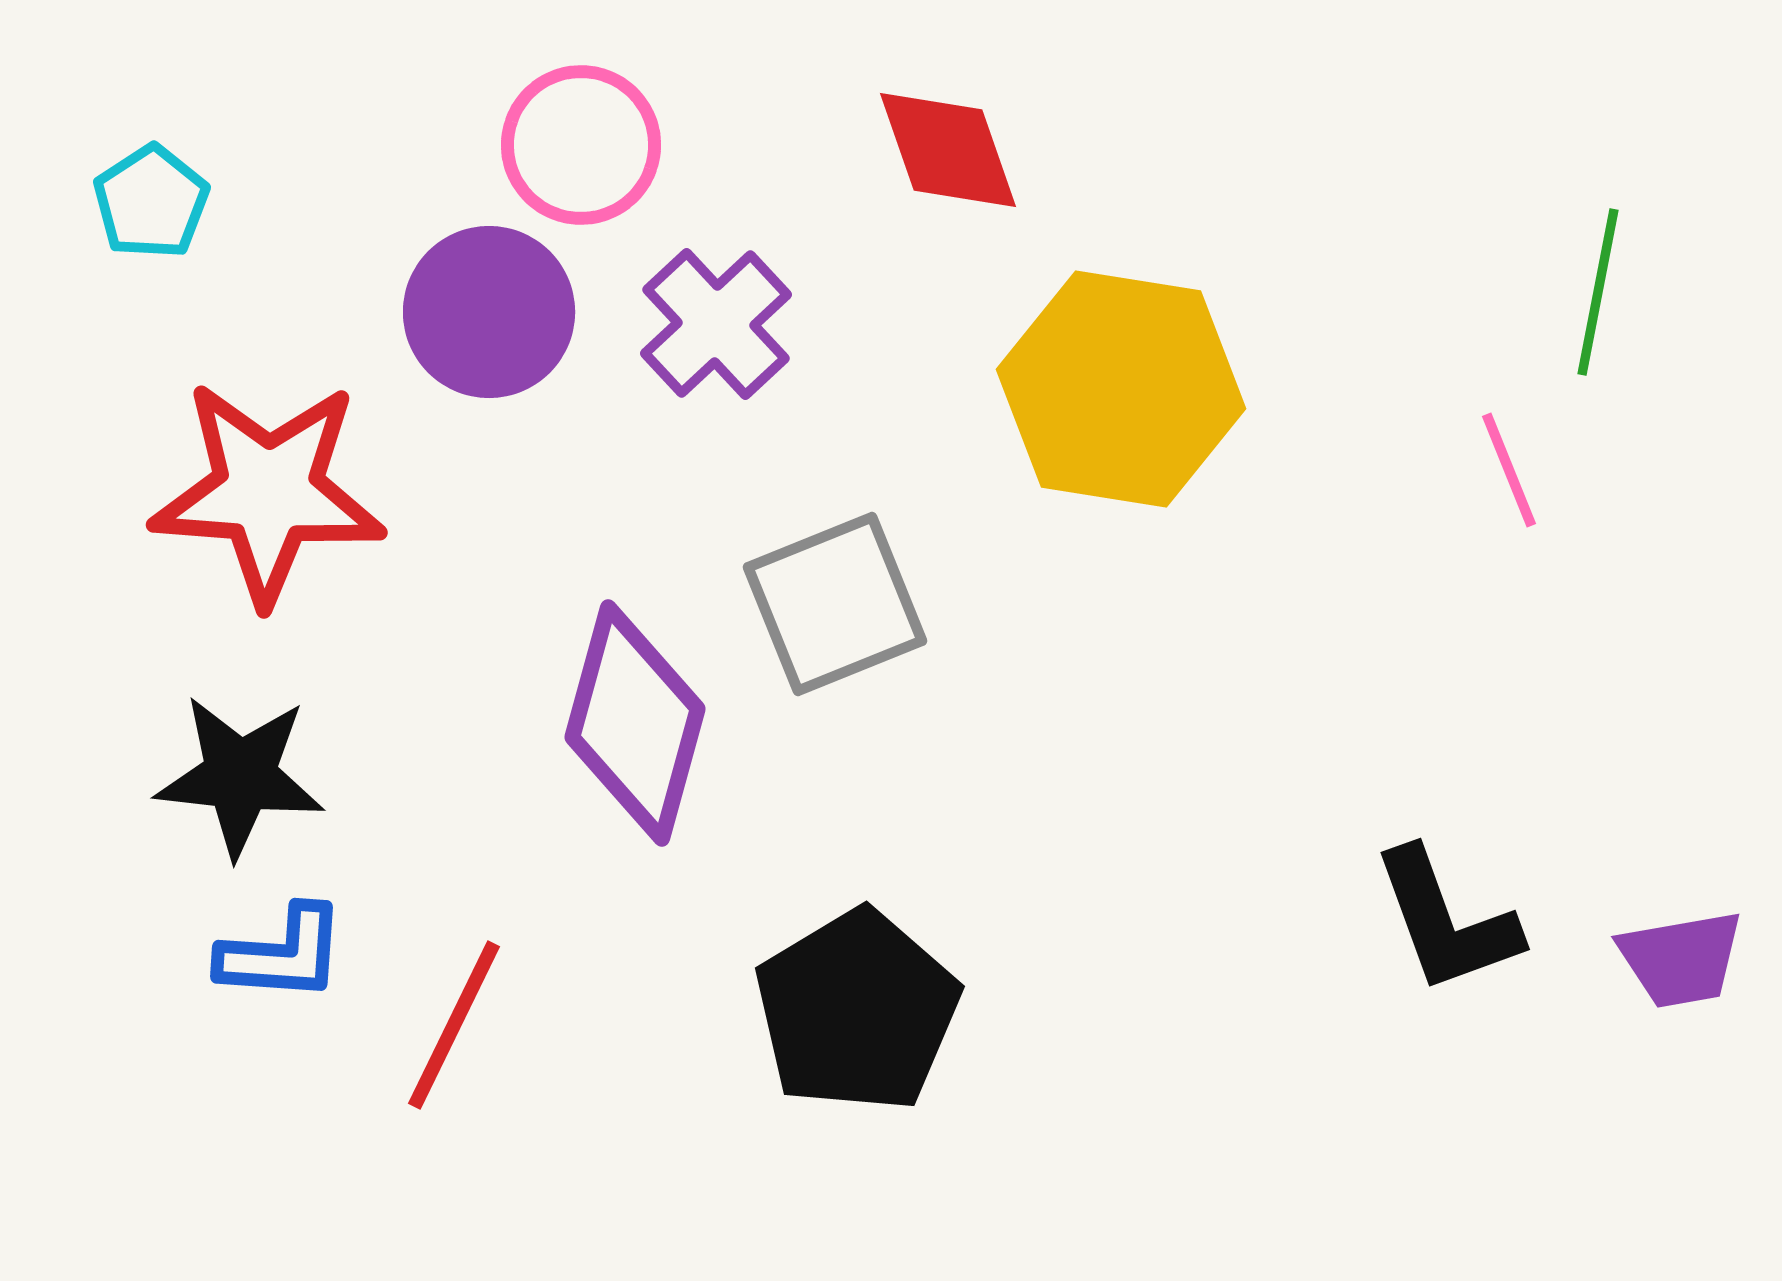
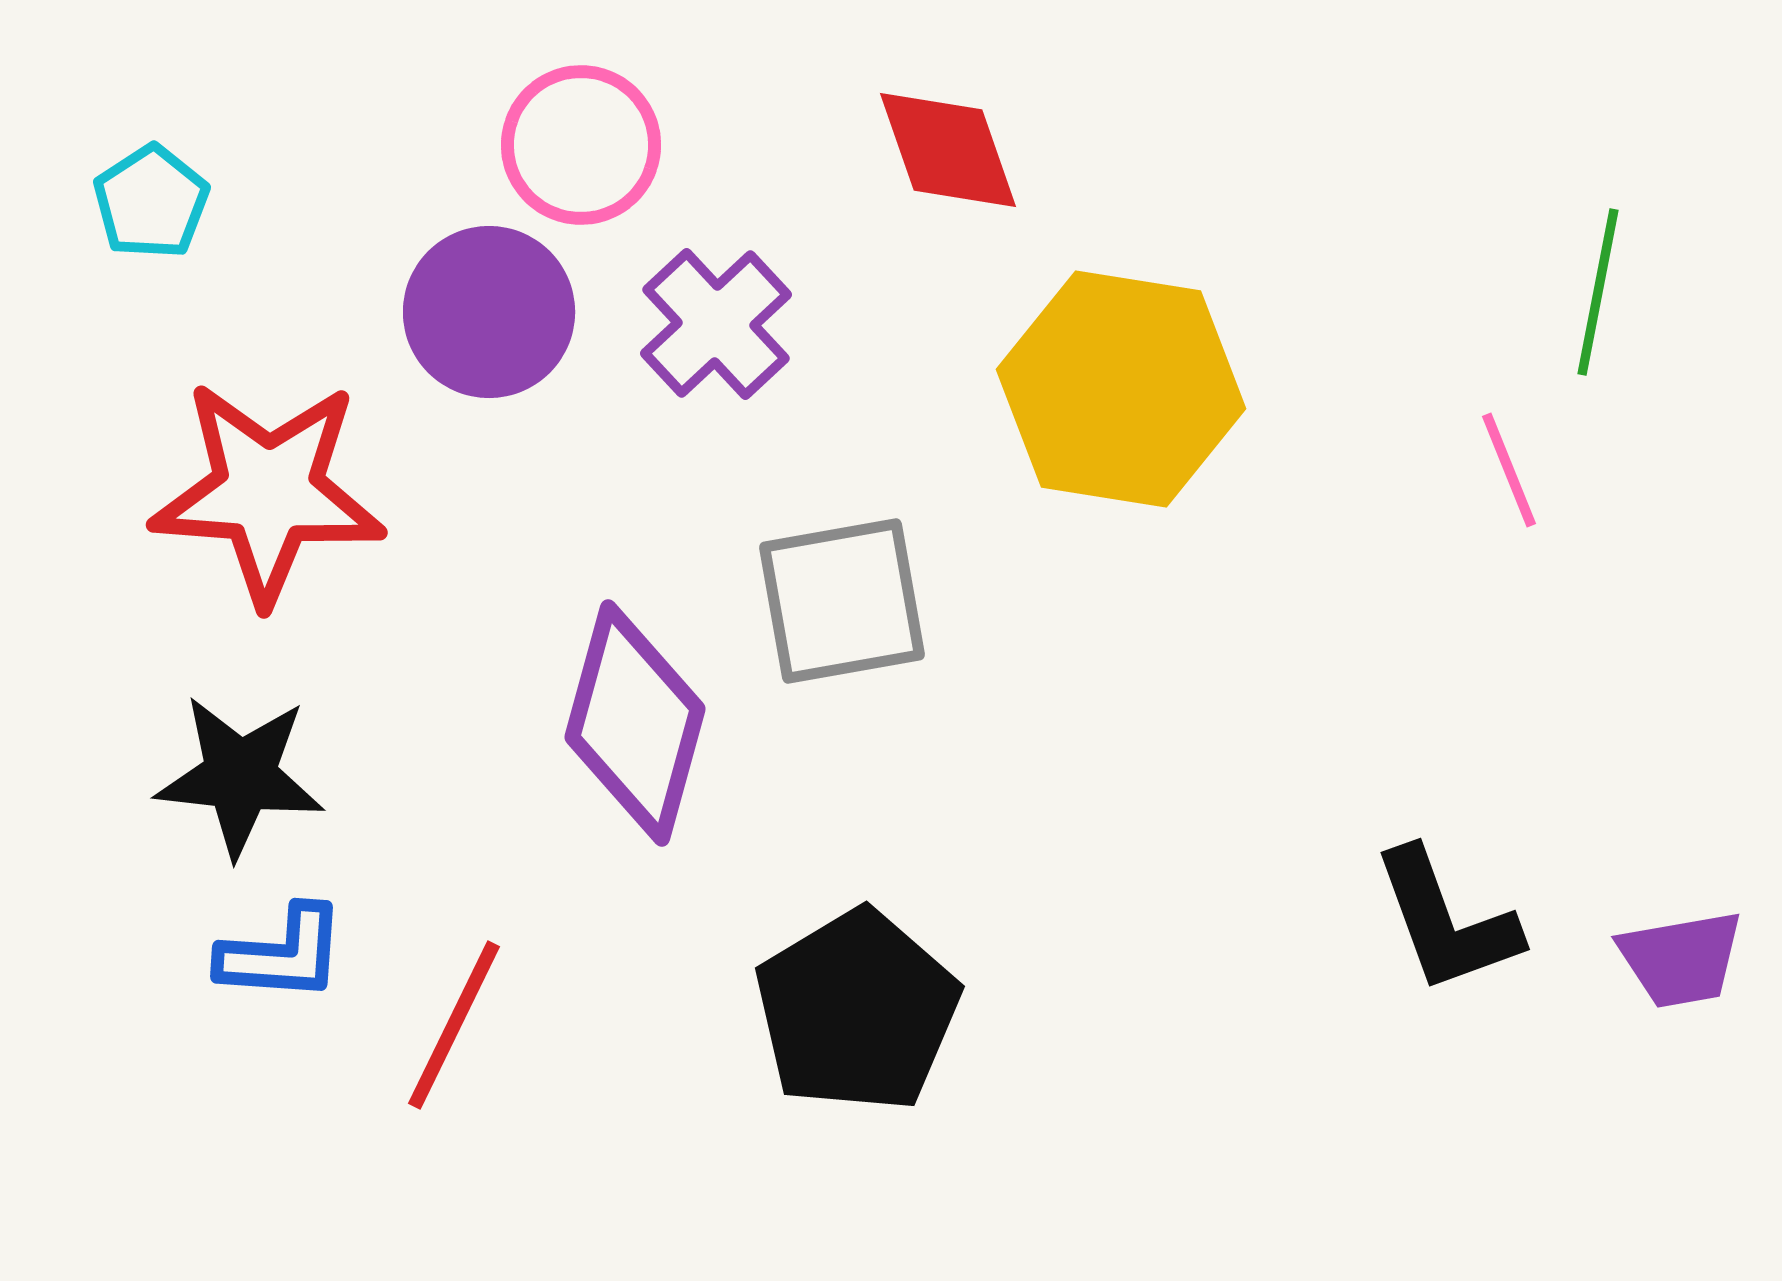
gray square: moved 7 px right, 3 px up; rotated 12 degrees clockwise
